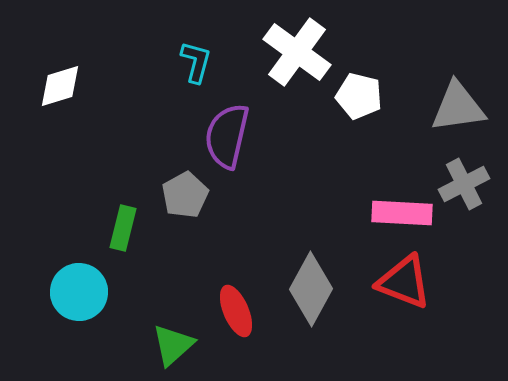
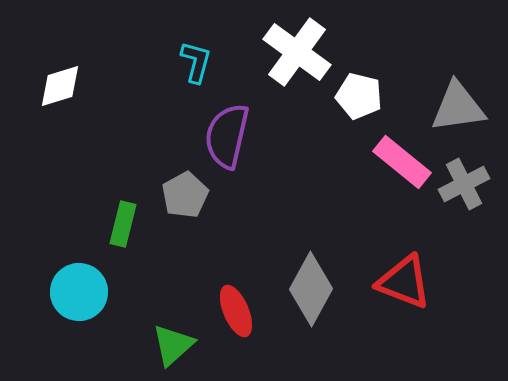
pink rectangle: moved 51 px up; rotated 36 degrees clockwise
green rectangle: moved 4 px up
